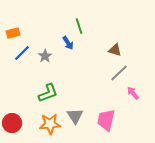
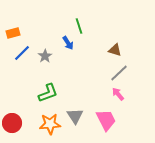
pink arrow: moved 15 px left, 1 px down
pink trapezoid: rotated 140 degrees clockwise
